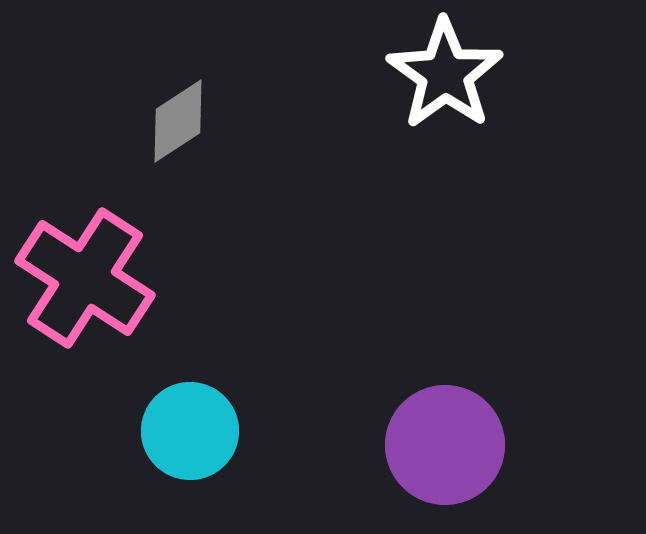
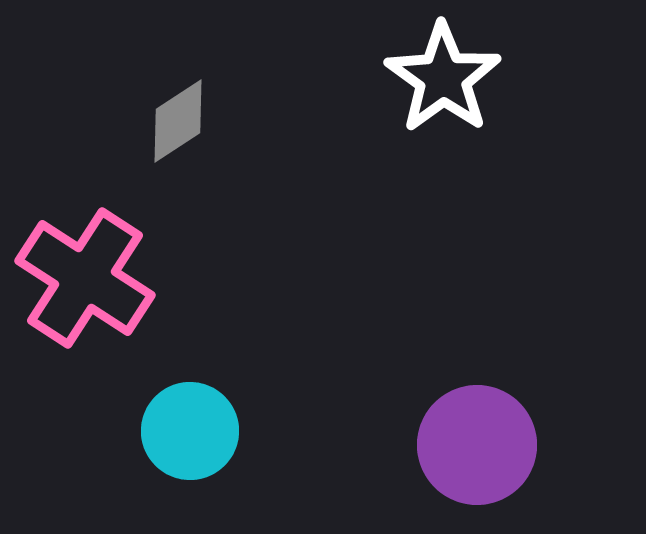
white star: moved 2 px left, 4 px down
purple circle: moved 32 px right
